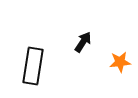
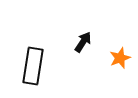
orange star: moved 4 px up; rotated 15 degrees counterclockwise
